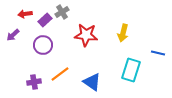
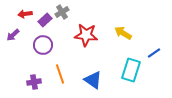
yellow arrow: rotated 108 degrees clockwise
blue line: moved 4 px left; rotated 48 degrees counterclockwise
orange line: rotated 72 degrees counterclockwise
blue triangle: moved 1 px right, 2 px up
